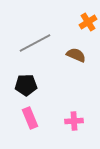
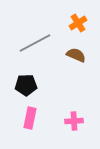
orange cross: moved 10 px left, 1 px down
pink rectangle: rotated 35 degrees clockwise
